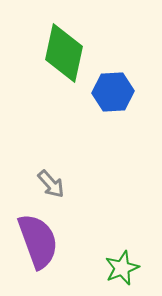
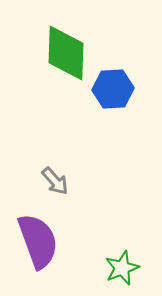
green diamond: moved 2 px right; rotated 10 degrees counterclockwise
blue hexagon: moved 3 px up
gray arrow: moved 4 px right, 3 px up
